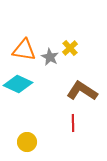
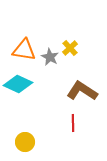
yellow circle: moved 2 px left
